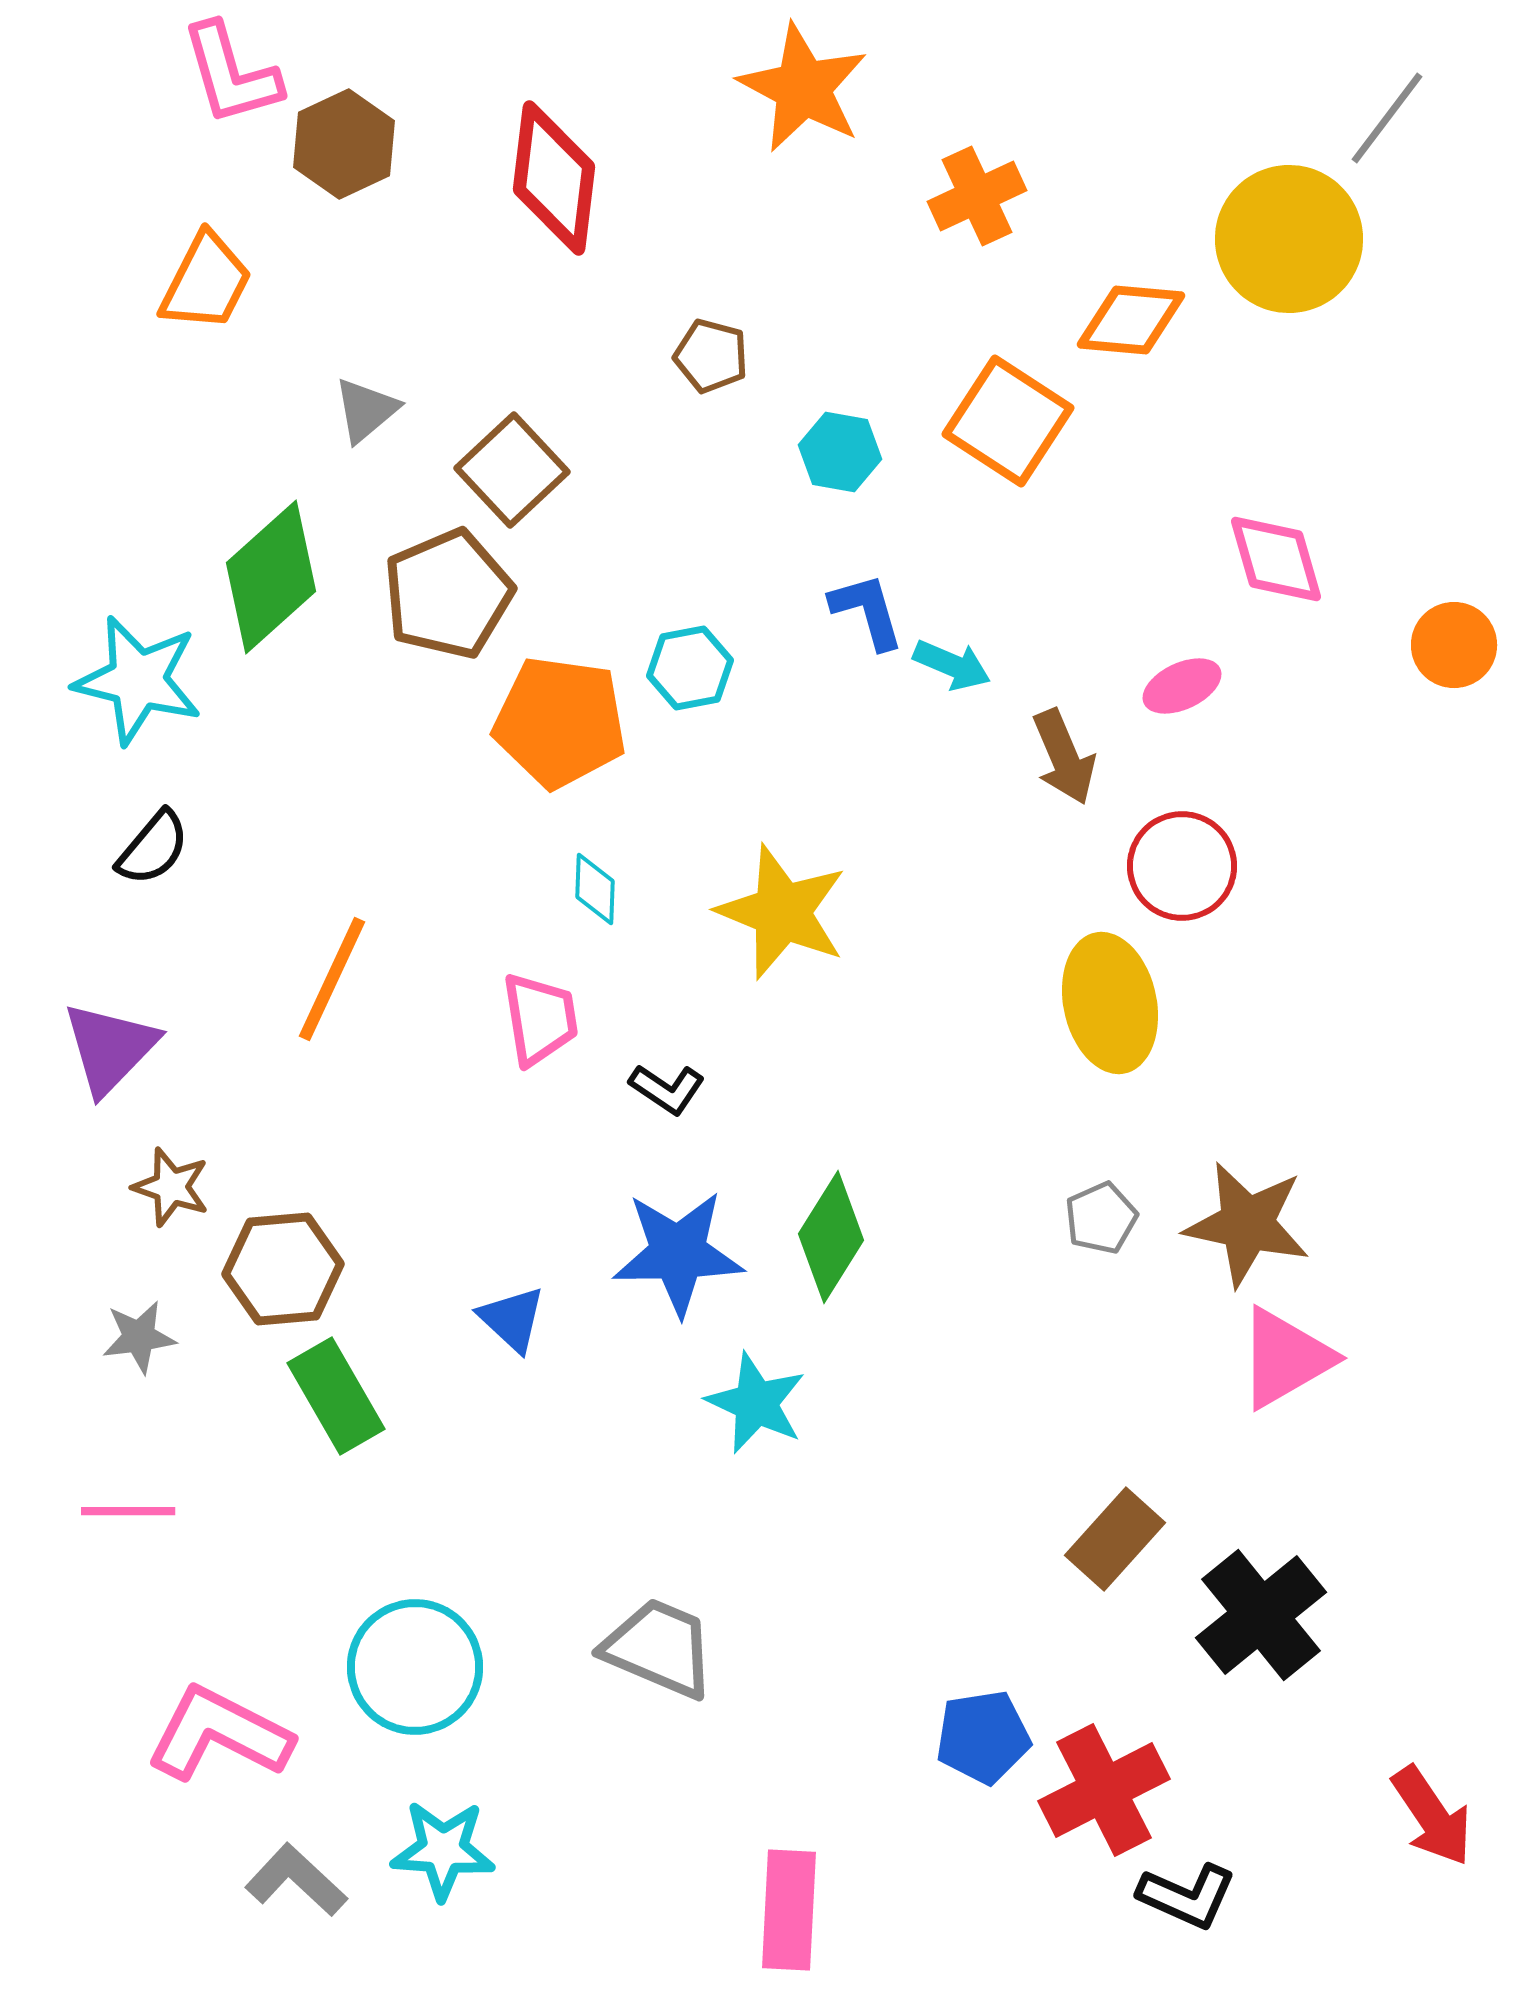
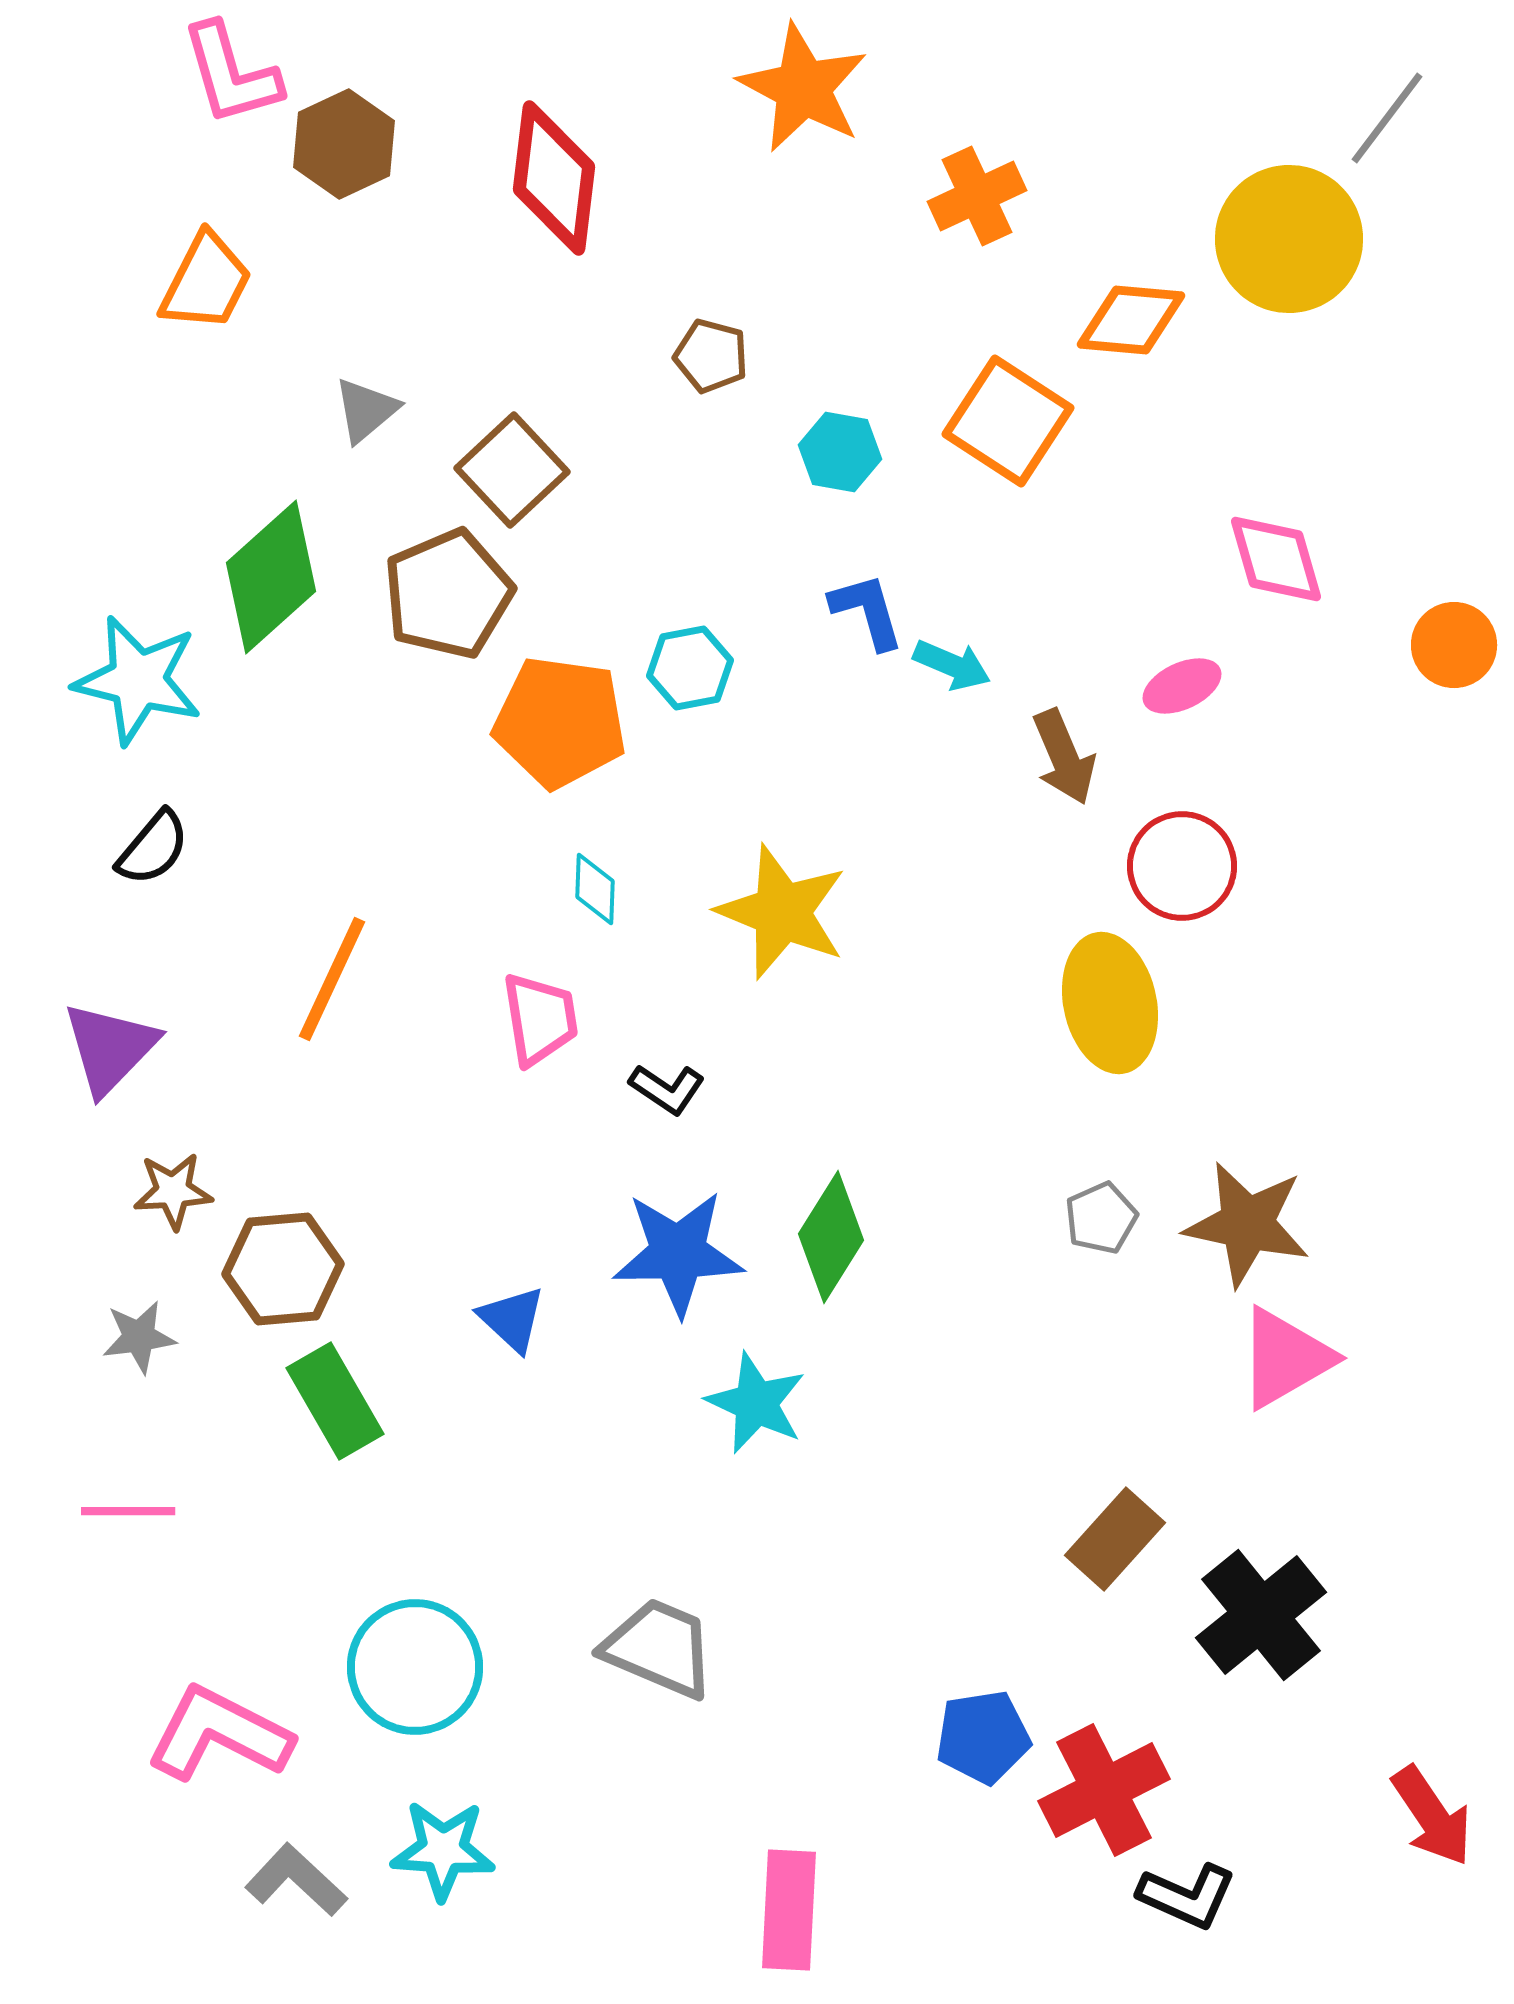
brown star at (171, 1187): moved 2 px right, 4 px down; rotated 22 degrees counterclockwise
green rectangle at (336, 1396): moved 1 px left, 5 px down
